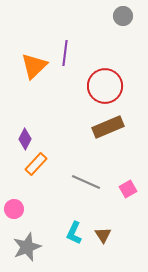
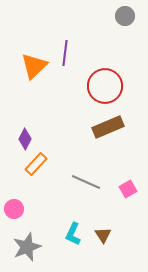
gray circle: moved 2 px right
cyan L-shape: moved 1 px left, 1 px down
